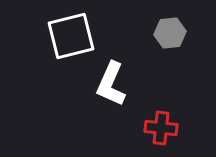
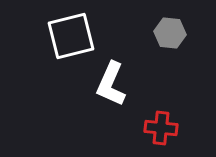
gray hexagon: rotated 12 degrees clockwise
